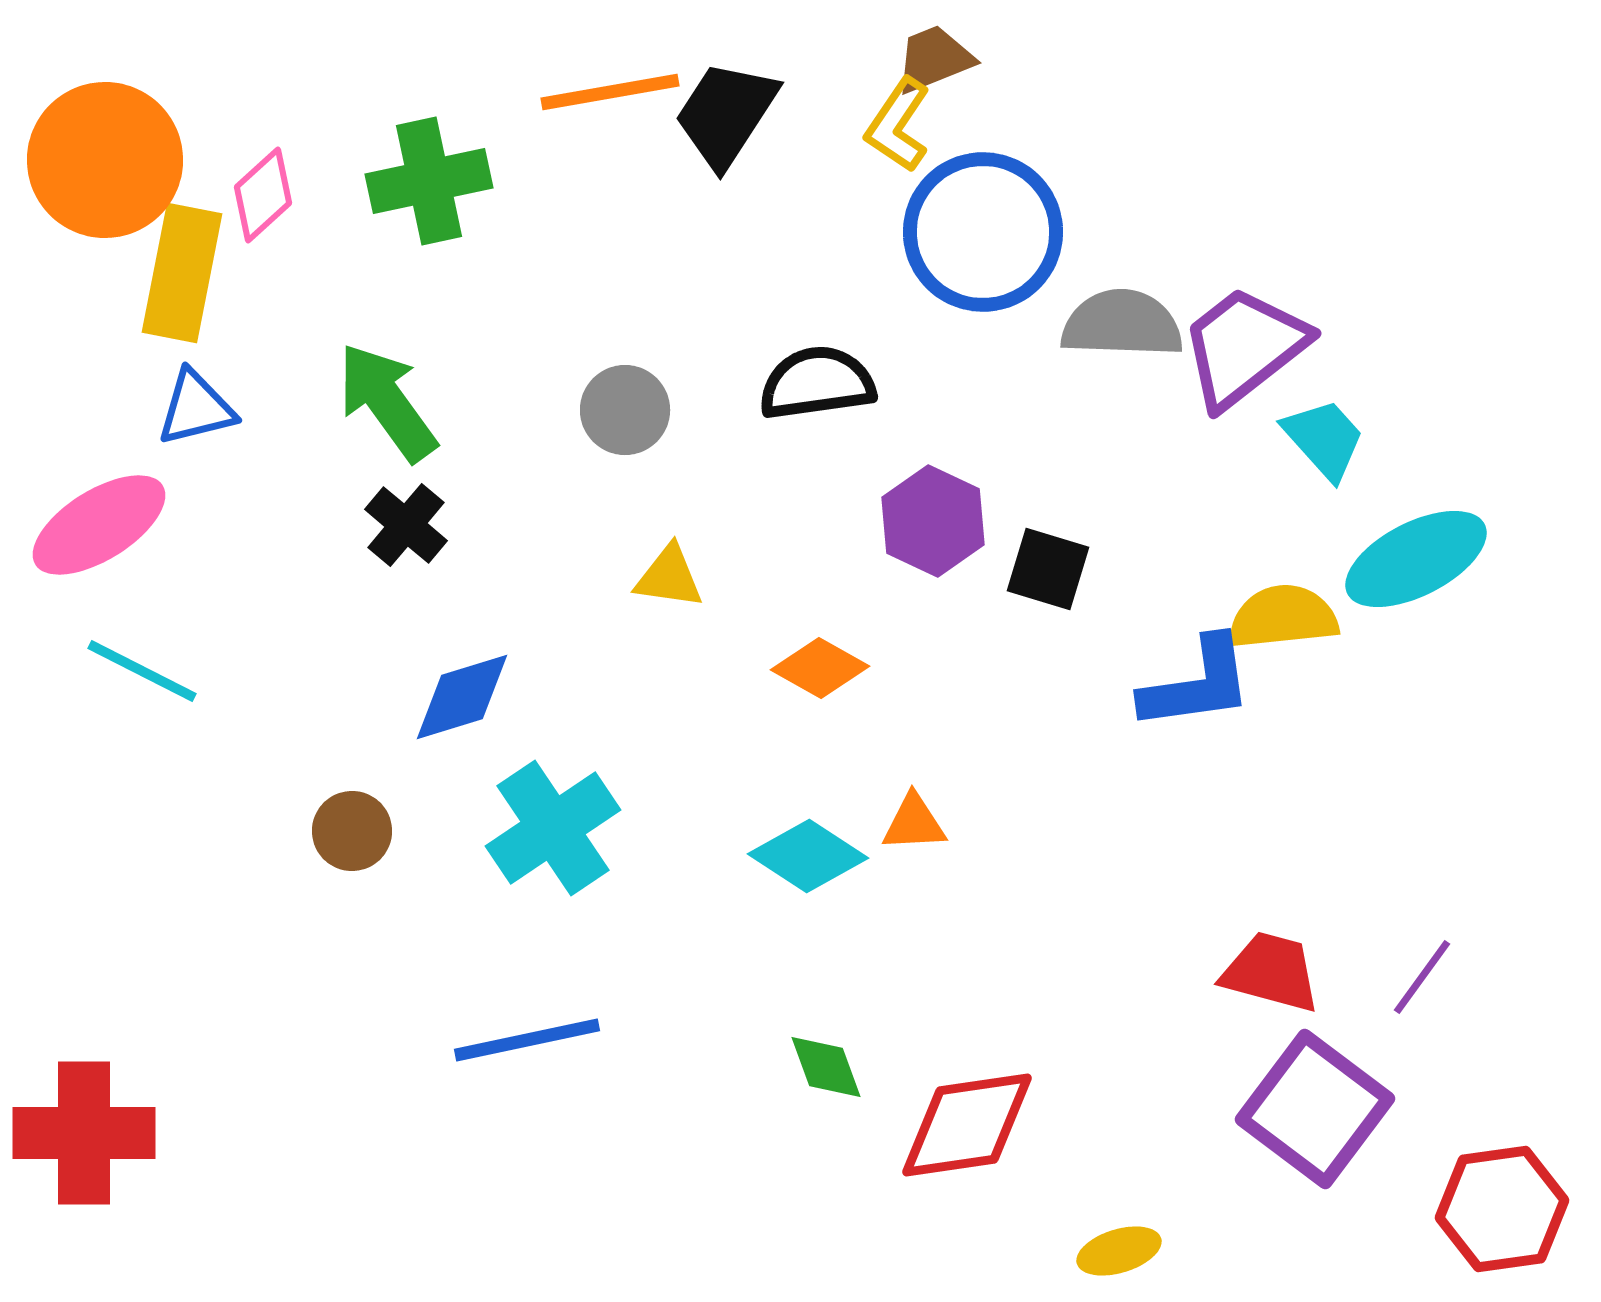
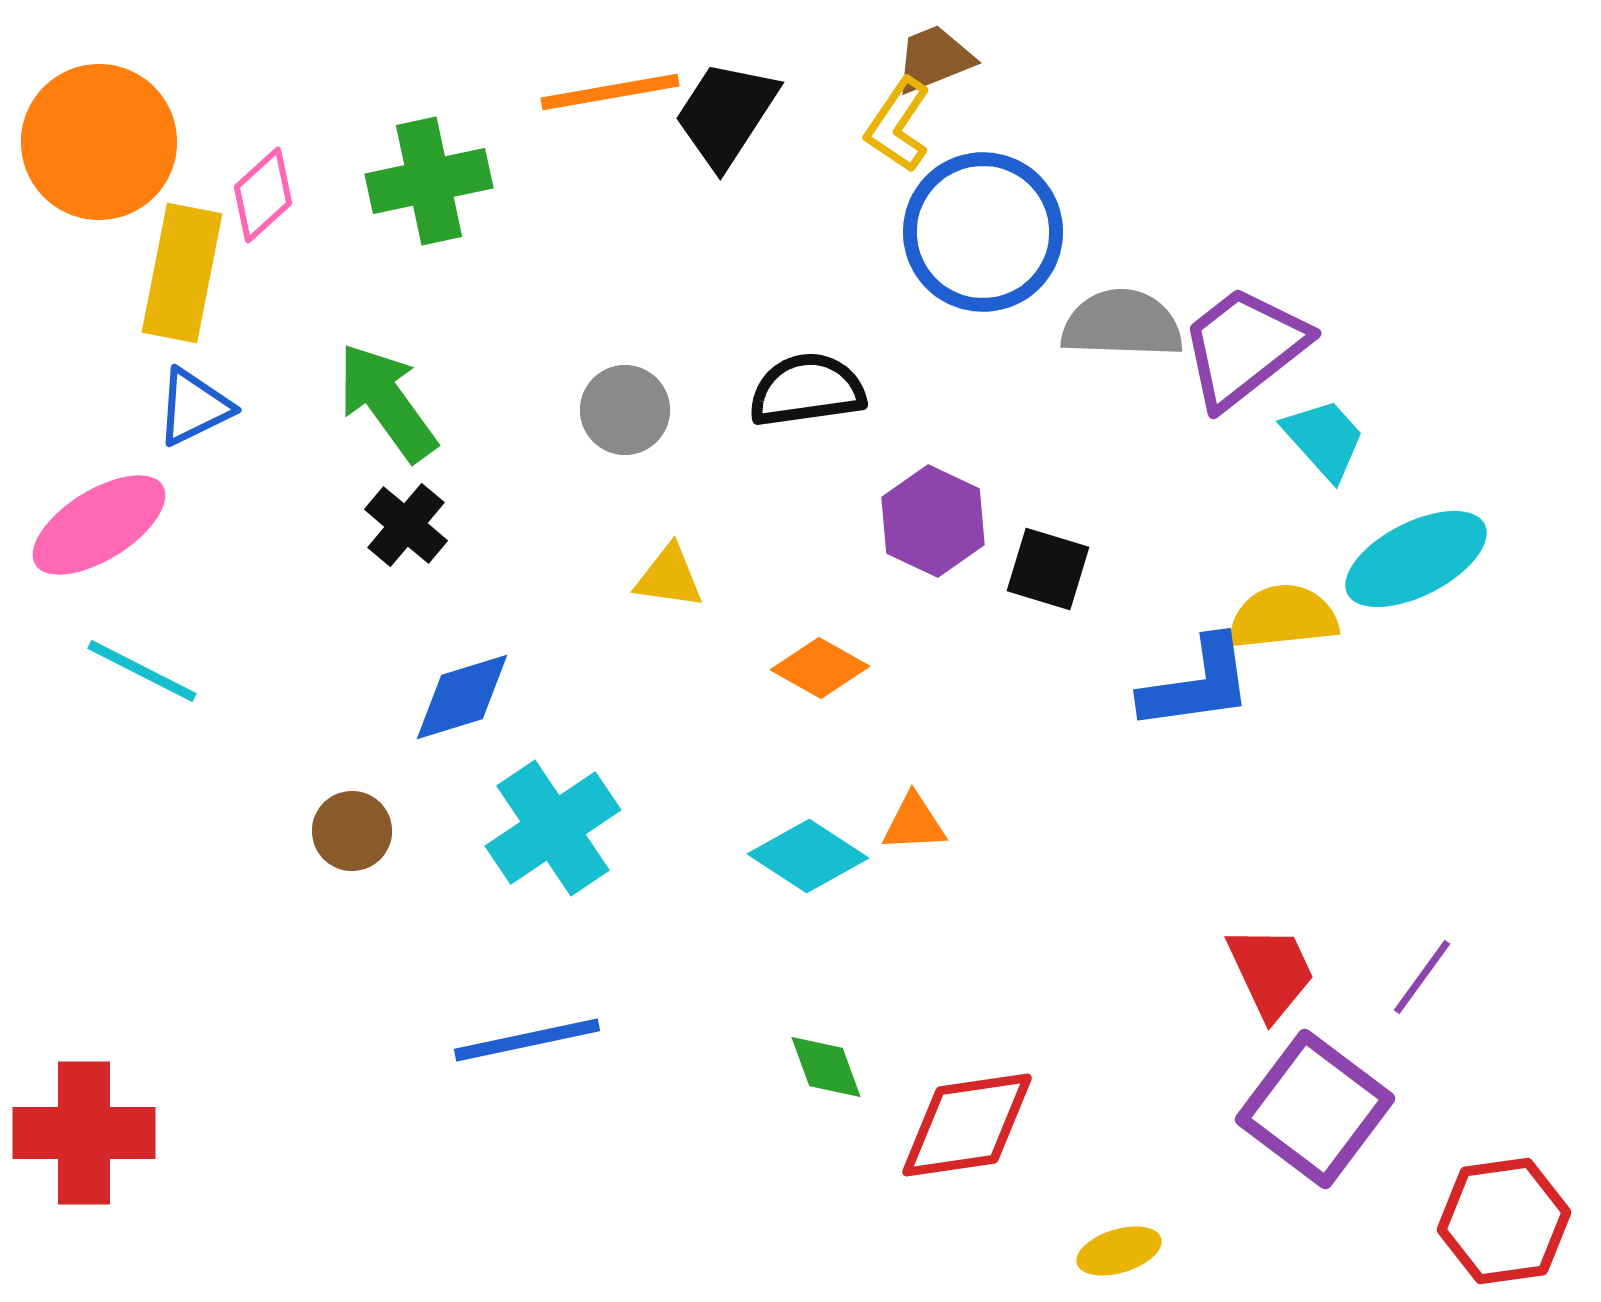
orange circle: moved 6 px left, 18 px up
black semicircle: moved 10 px left, 7 px down
blue triangle: moved 2 px left, 1 px up; rotated 12 degrees counterclockwise
red trapezoid: rotated 50 degrees clockwise
red hexagon: moved 2 px right, 12 px down
